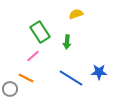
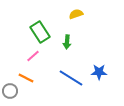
gray circle: moved 2 px down
